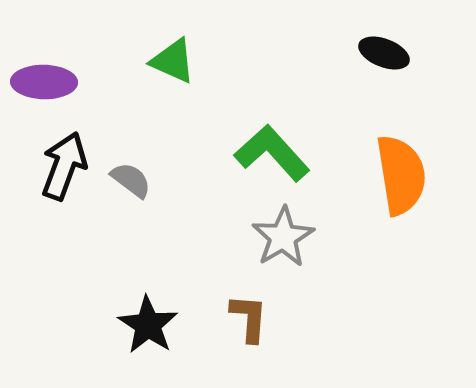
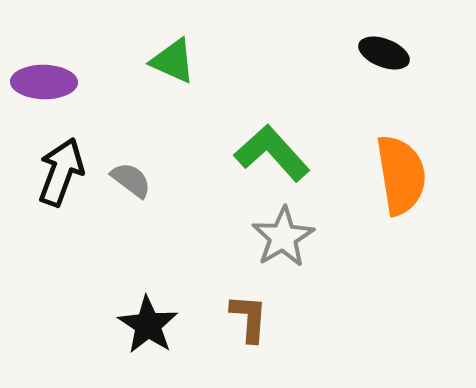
black arrow: moved 3 px left, 6 px down
